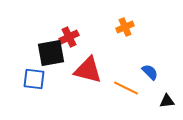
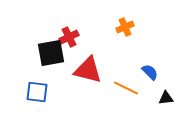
blue square: moved 3 px right, 13 px down
black triangle: moved 1 px left, 3 px up
